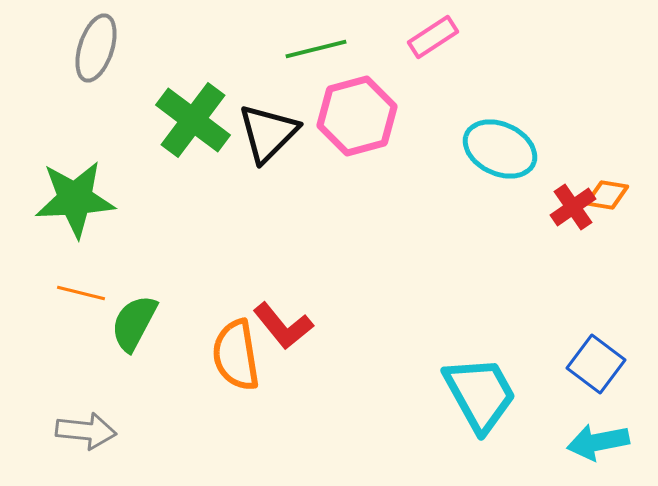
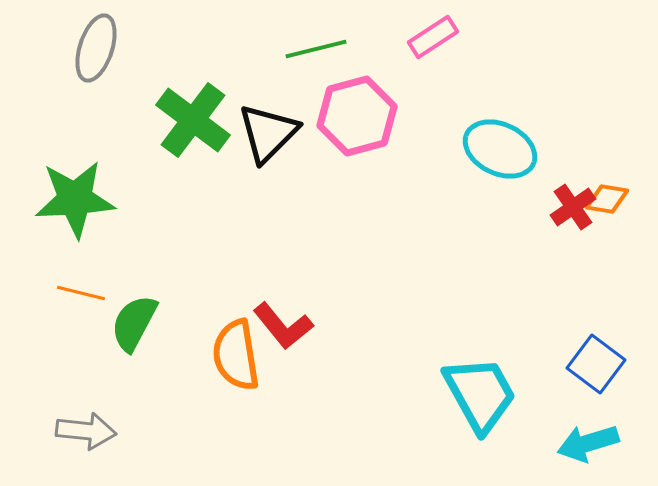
orange diamond: moved 4 px down
cyan arrow: moved 10 px left, 1 px down; rotated 6 degrees counterclockwise
